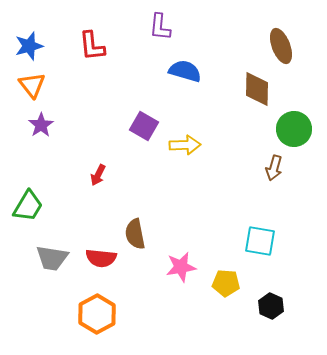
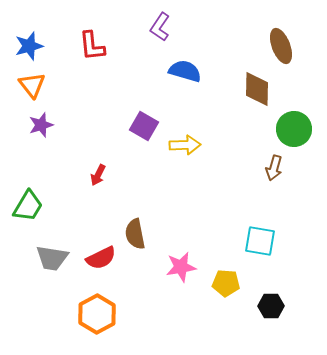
purple L-shape: rotated 28 degrees clockwise
purple star: rotated 15 degrees clockwise
red semicircle: rotated 32 degrees counterclockwise
black hexagon: rotated 25 degrees counterclockwise
